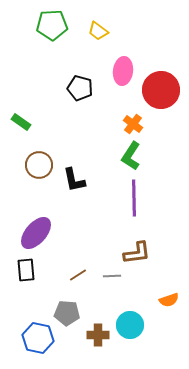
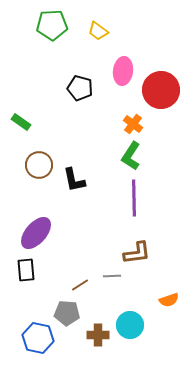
brown line: moved 2 px right, 10 px down
